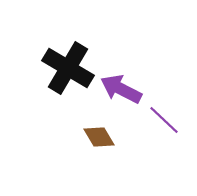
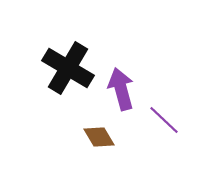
purple arrow: rotated 48 degrees clockwise
